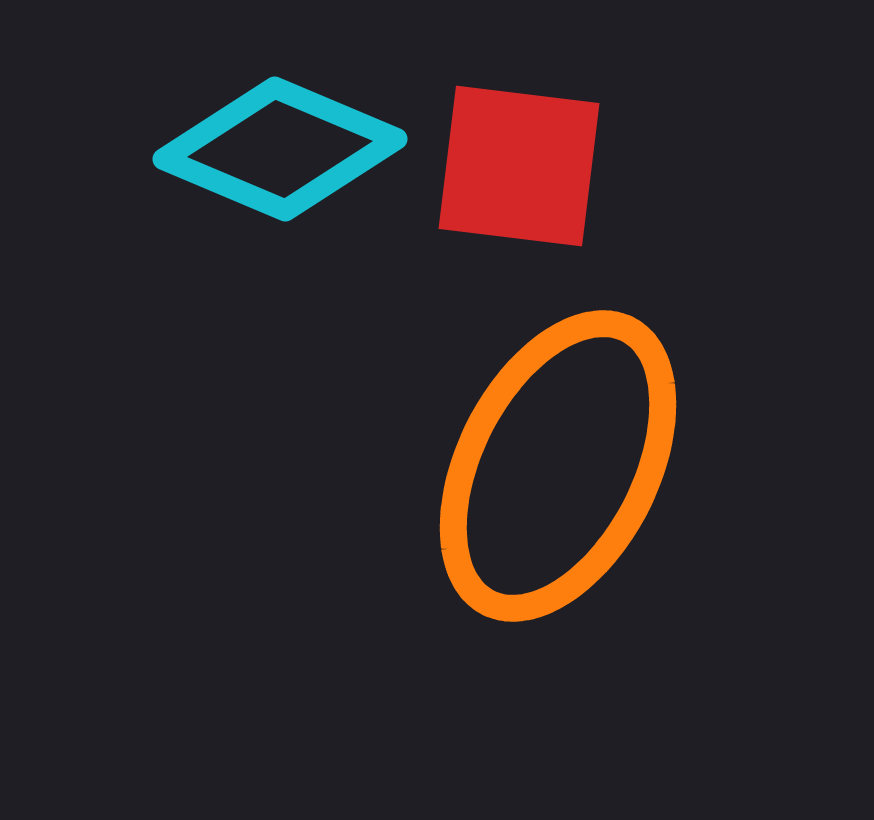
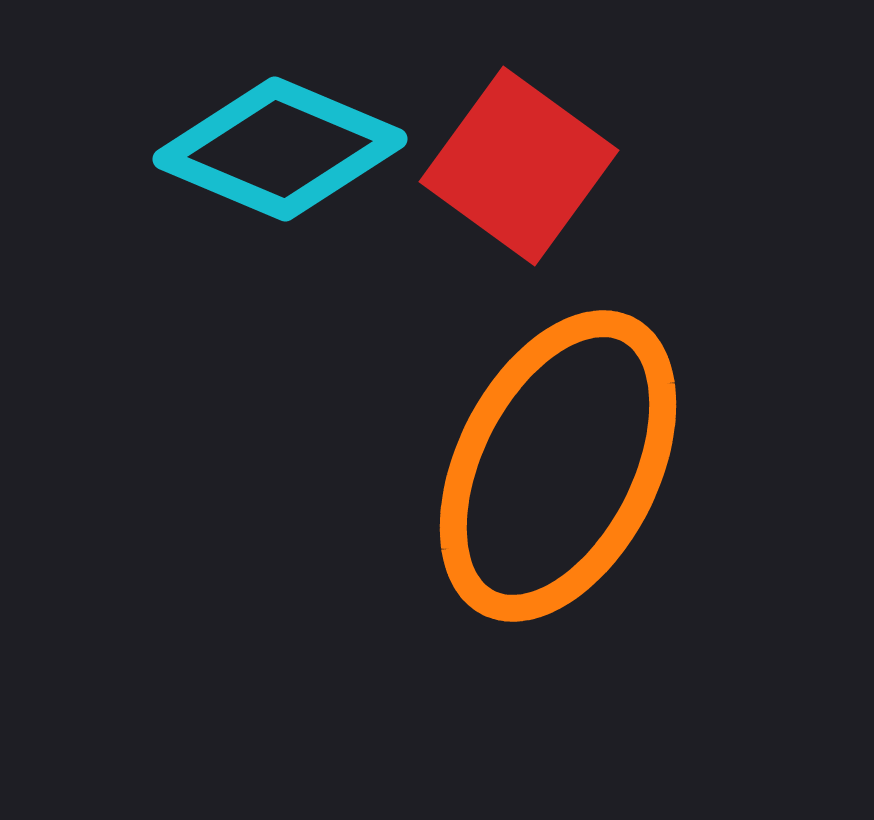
red square: rotated 29 degrees clockwise
